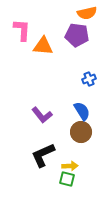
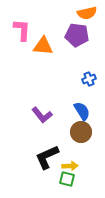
black L-shape: moved 4 px right, 2 px down
